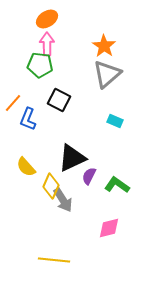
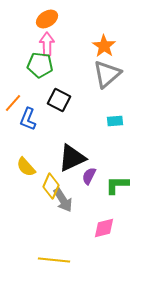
cyan rectangle: rotated 28 degrees counterclockwise
green L-shape: rotated 35 degrees counterclockwise
pink diamond: moved 5 px left
